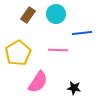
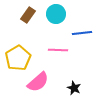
yellow pentagon: moved 5 px down
pink semicircle: rotated 15 degrees clockwise
black star: rotated 16 degrees clockwise
